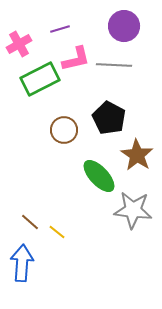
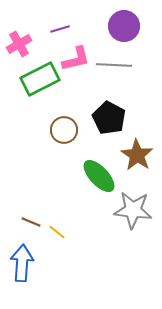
brown line: moved 1 px right; rotated 18 degrees counterclockwise
